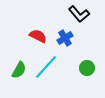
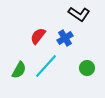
black L-shape: rotated 15 degrees counterclockwise
red semicircle: rotated 78 degrees counterclockwise
cyan line: moved 1 px up
